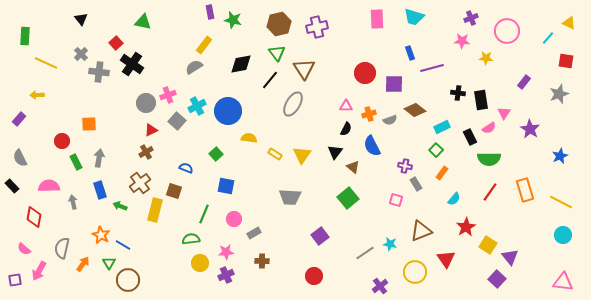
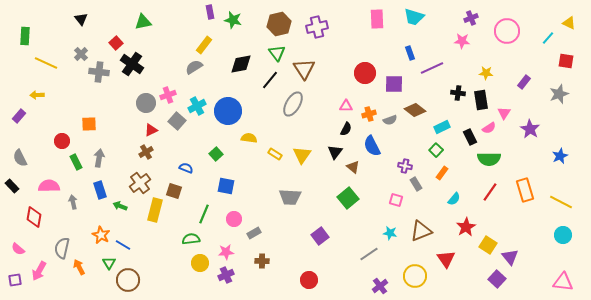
green triangle at (143, 22): rotated 24 degrees counterclockwise
yellow star at (486, 58): moved 15 px down
purple line at (432, 68): rotated 10 degrees counterclockwise
purple rectangle at (19, 119): moved 3 px up
cyan star at (390, 244): moved 11 px up
pink semicircle at (24, 249): moved 6 px left
gray line at (365, 253): moved 4 px right, 1 px down
orange arrow at (83, 264): moved 4 px left, 3 px down; rotated 63 degrees counterclockwise
yellow circle at (415, 272): moved 4 px down
red circle at (314, 276): moved 5 px left, 4 px down
